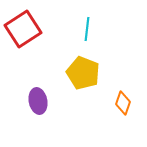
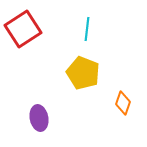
purple ellipse: moved 1 px right, 17 px down
